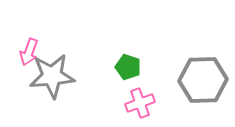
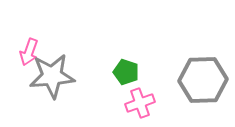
green pentagon: moved 2 px left, 5 px down
